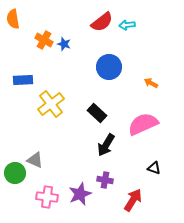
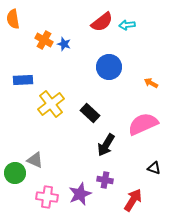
black rectangle: moved 7 px left
